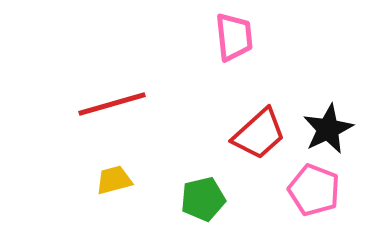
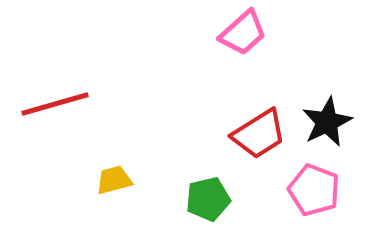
pink trapezoid: moved 9 px right, 4 px up; rotated 54 degrees clockwise
red line: moved 57 px left
black star: moved 1 px left, 7 px up
red trapezoid: rotated 10 degrees clockwise
green pentagon: moved 5 px right
